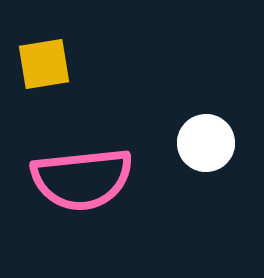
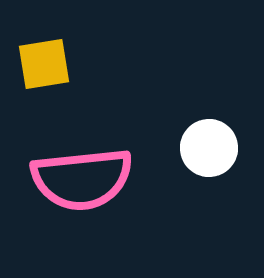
white circle: moved 3 px right, 5 px down
